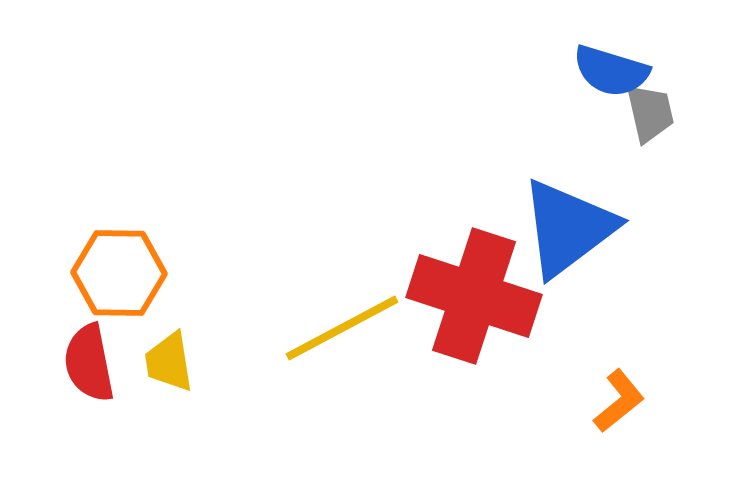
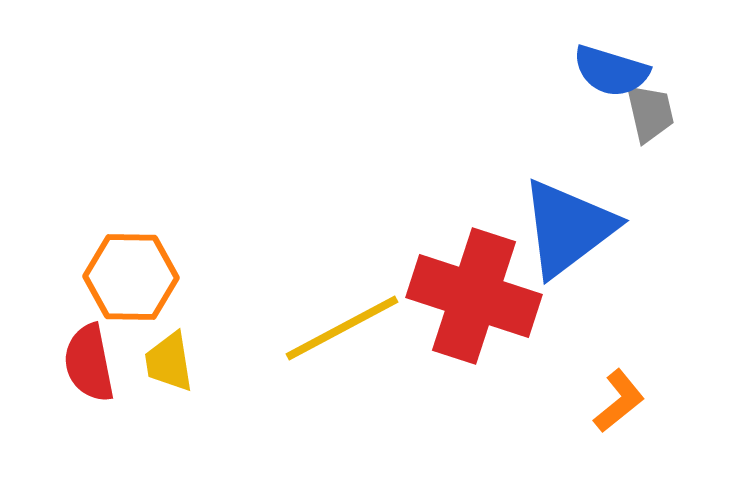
orange hexagon: moved 12 px right, 4 px down
